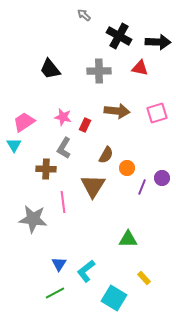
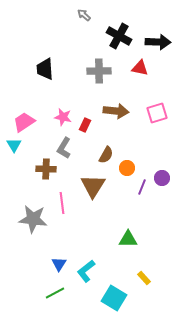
black trapezoid: moved 5 px left; rotated 35 degrees clockwise
brown arrow: moved 1 px left
pink line: moved 1 px left, 1 px down
